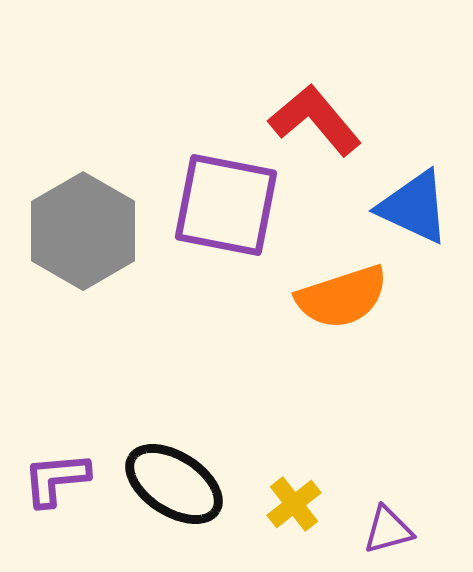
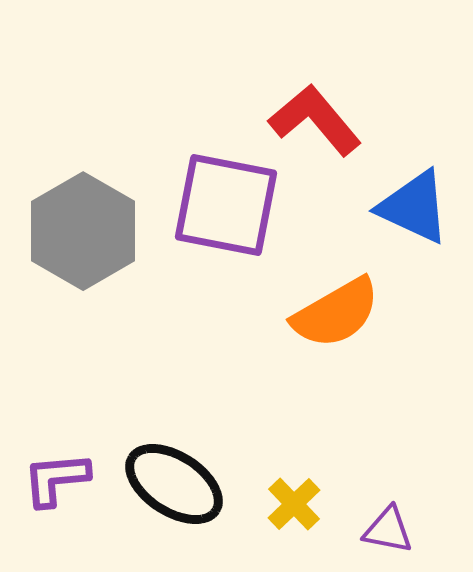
orange semicircle: moved 6 px left, 16 px down; rotated 12 degrees counterclockwise
yellow cross: rotated 6 degrees counterclockwise
purple triangle: rotated 26 degrees clockwise
